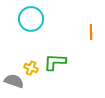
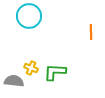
cyan circle: moved 2 px left, 3 px up
green L-shape: moved 10 px down
gray semicircle: rotated 12 degrees counterclockwise
